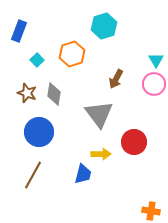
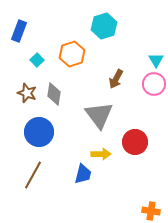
gray triangle: moved 1 px down
red circle: moved 1 px right
